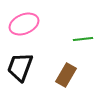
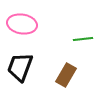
pink ellipse: moved 2 px left; rotated 32 degrees clockwise
